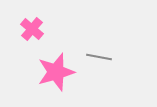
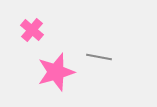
pink cross: moved 1 px down
